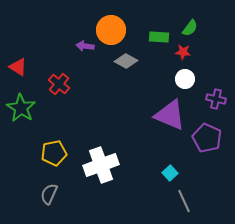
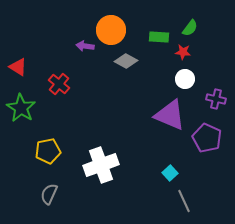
yellow pentagon: moved 6 px left, 2 px up
